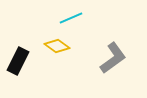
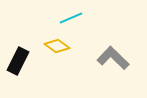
gray L-shape: rotated 100 degrees counterclockwise
